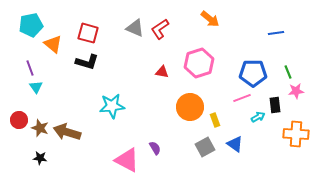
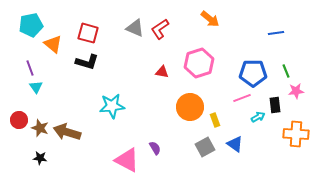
green line: moved 2 px left, 1 px up
